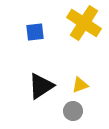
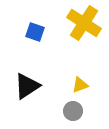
blue square: rotated 24 degrees clockwise
black triangle: moved 14 px left
